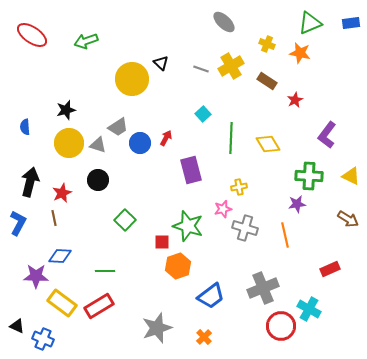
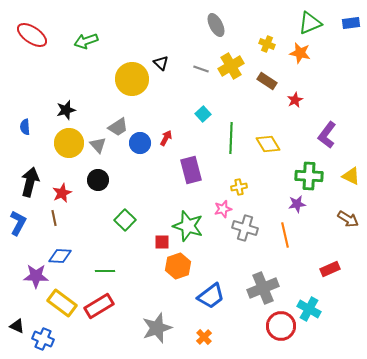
gray ellipse at (224, 22): moved 8 px left, 3 px down; rotated 20 degrees clockwise
gray triangle at (98, 145): rotated 30 degrees clockwise
